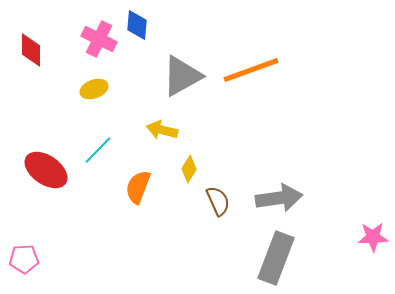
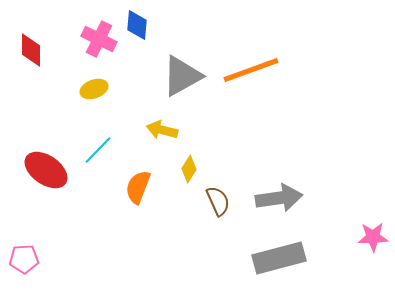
gray rectangle: moved 3 px right; rotated 54 degrees clockwise
